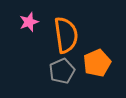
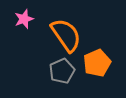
pink star: moved 5 px left, 3 px up
orange semicircle: rotated 27 degrees counterclockwise
